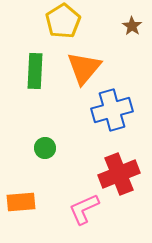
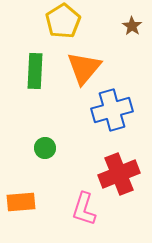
pink L-shape: rotated 48 degrees counterclockwise
